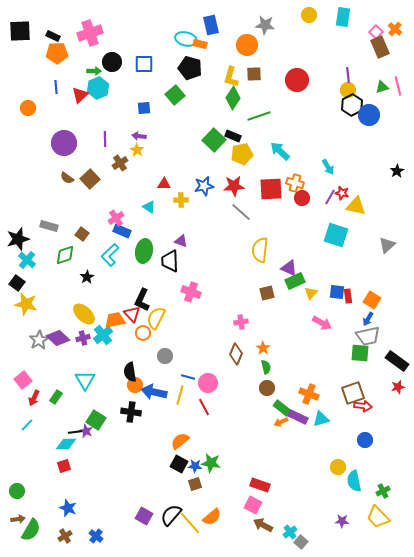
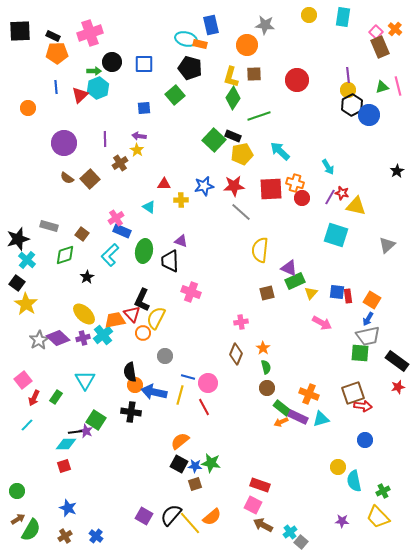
yellow star at (26, 304): rotated 20 degrees clockwise
brown arrow at (18, 519): rotated 24 degrees counterclockwise
